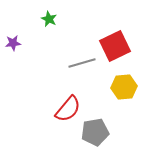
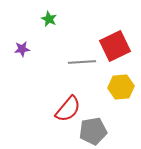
purple star: moved 9 px right, 6 px down
gray line: moved 1 px up; rotated 12 degrees clockwise
yellow hexagon: moved 3 px left
gray pentagon: moved 2 px left, 1 px up
